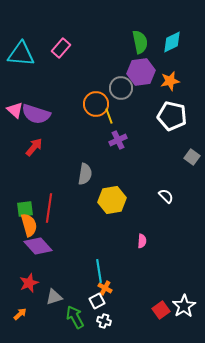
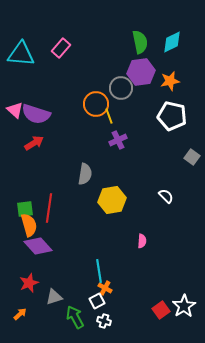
red arrow: moved 4 px up; rotated 18 degrees clockwise
